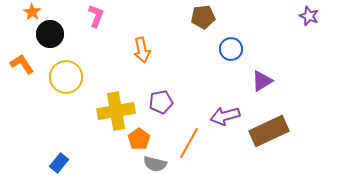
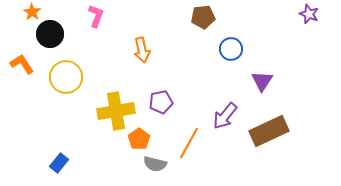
purple star: moved 2 px up
purple triangle: rotated 25 degrees counterclockwise
purple arrow: rotated 36 degrees counterclockwise
